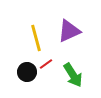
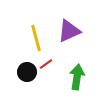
green arrow: moved 4 px right, 2 px down; rotated 140 degrees counterclockwise
